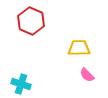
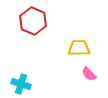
red hexagon: moved 2 px right
pink semicircle: moved 2 px right, 1 px up
